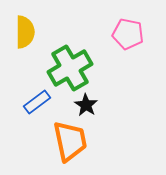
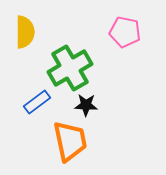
pink pentagon: moved 3 px left, 2 px up
black star: rotated 30 degrees counterclockwise
